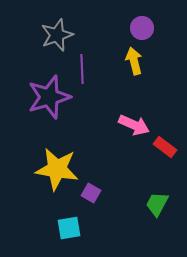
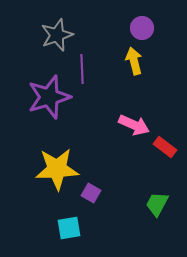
yellow star: rotated 12 degrees counterclockwise
